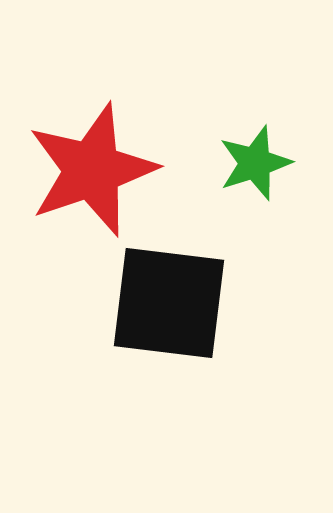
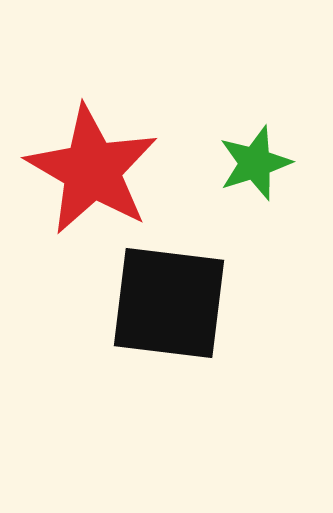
red star: rotated 23 degrees counterclockwise
